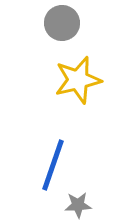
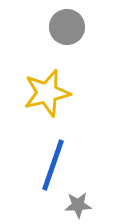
gray circle: moved 5 px right, 4 px down
yellow star: moved 31 px left, 13 px down
